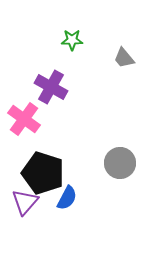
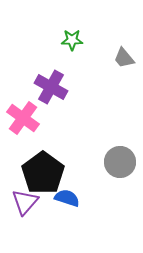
pink cross: moved 1 px left, 1 px up
gray circle: moved 1 px up
black pentagon: rotated 18 degrees clockwise
blue semicircle: rotated 100 degrees counterclockwise
